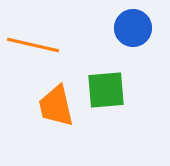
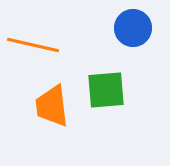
orange trapezoid: moved 4 px left; rotated 6 degrees clockwise
